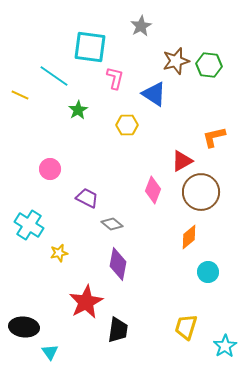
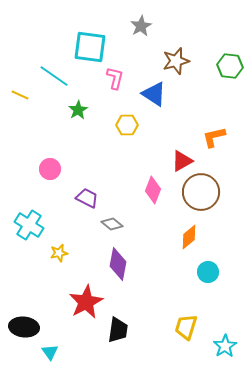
green hexagon: moved 21 px right, 1 px down
